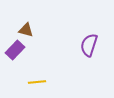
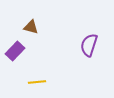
brown triangle: moved 5 px right, 3 px up
purple rectangle: moved 1 px down
